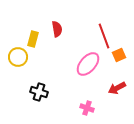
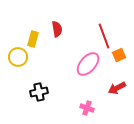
black cross: rotated 30 degrees counterclockwise
